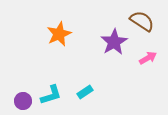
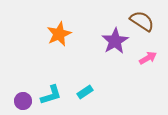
purple star: moved 1 px right, 1 px up
